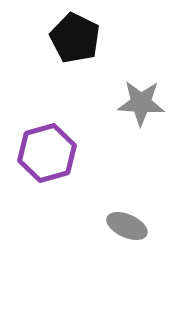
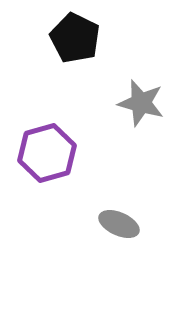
gray star: rotated 12 degrees clockwise
gray ellipse: moved 8 px left, 2 px up
